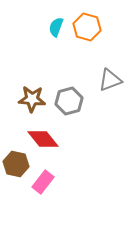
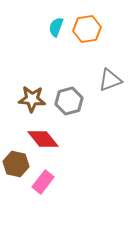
orange hexagon: moved 2 px down; rotated 24 degrees counterclockwise
